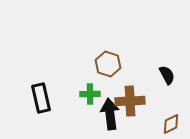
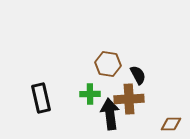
brown hexagon: rotated 10 degrees counterclockwise
black semicircle: moved 29 px left
brown cross: moved 1 px left, 2 px up
brown diamond: rotated 25 degrees clockwise
